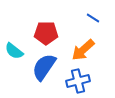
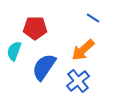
red pentagon: moved 11 px left, 5 px up
cyan semicircle: rotated 72 degrees clockwise
blue cross: rotated 25 degrees counterclockwise
